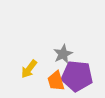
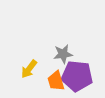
gray star: rotated 18 degrees clockwise
